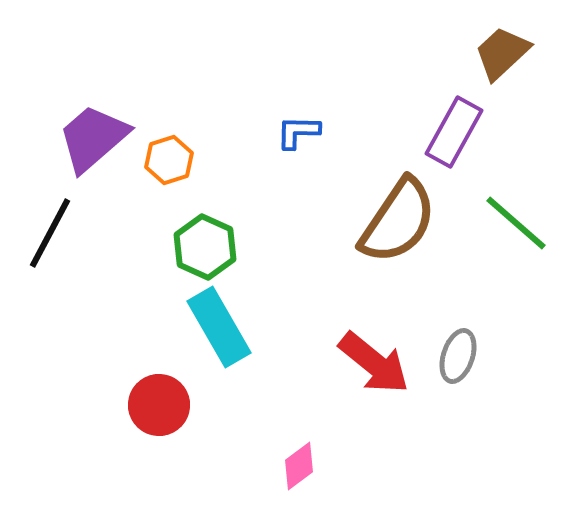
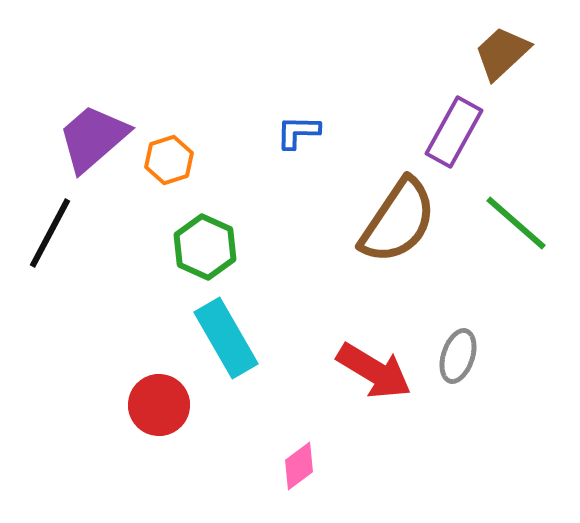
cyan rectangle: moved 7 px right, 11 px down
red arrow: moved 8 px down; rotated 8 degrees counterclockwise
